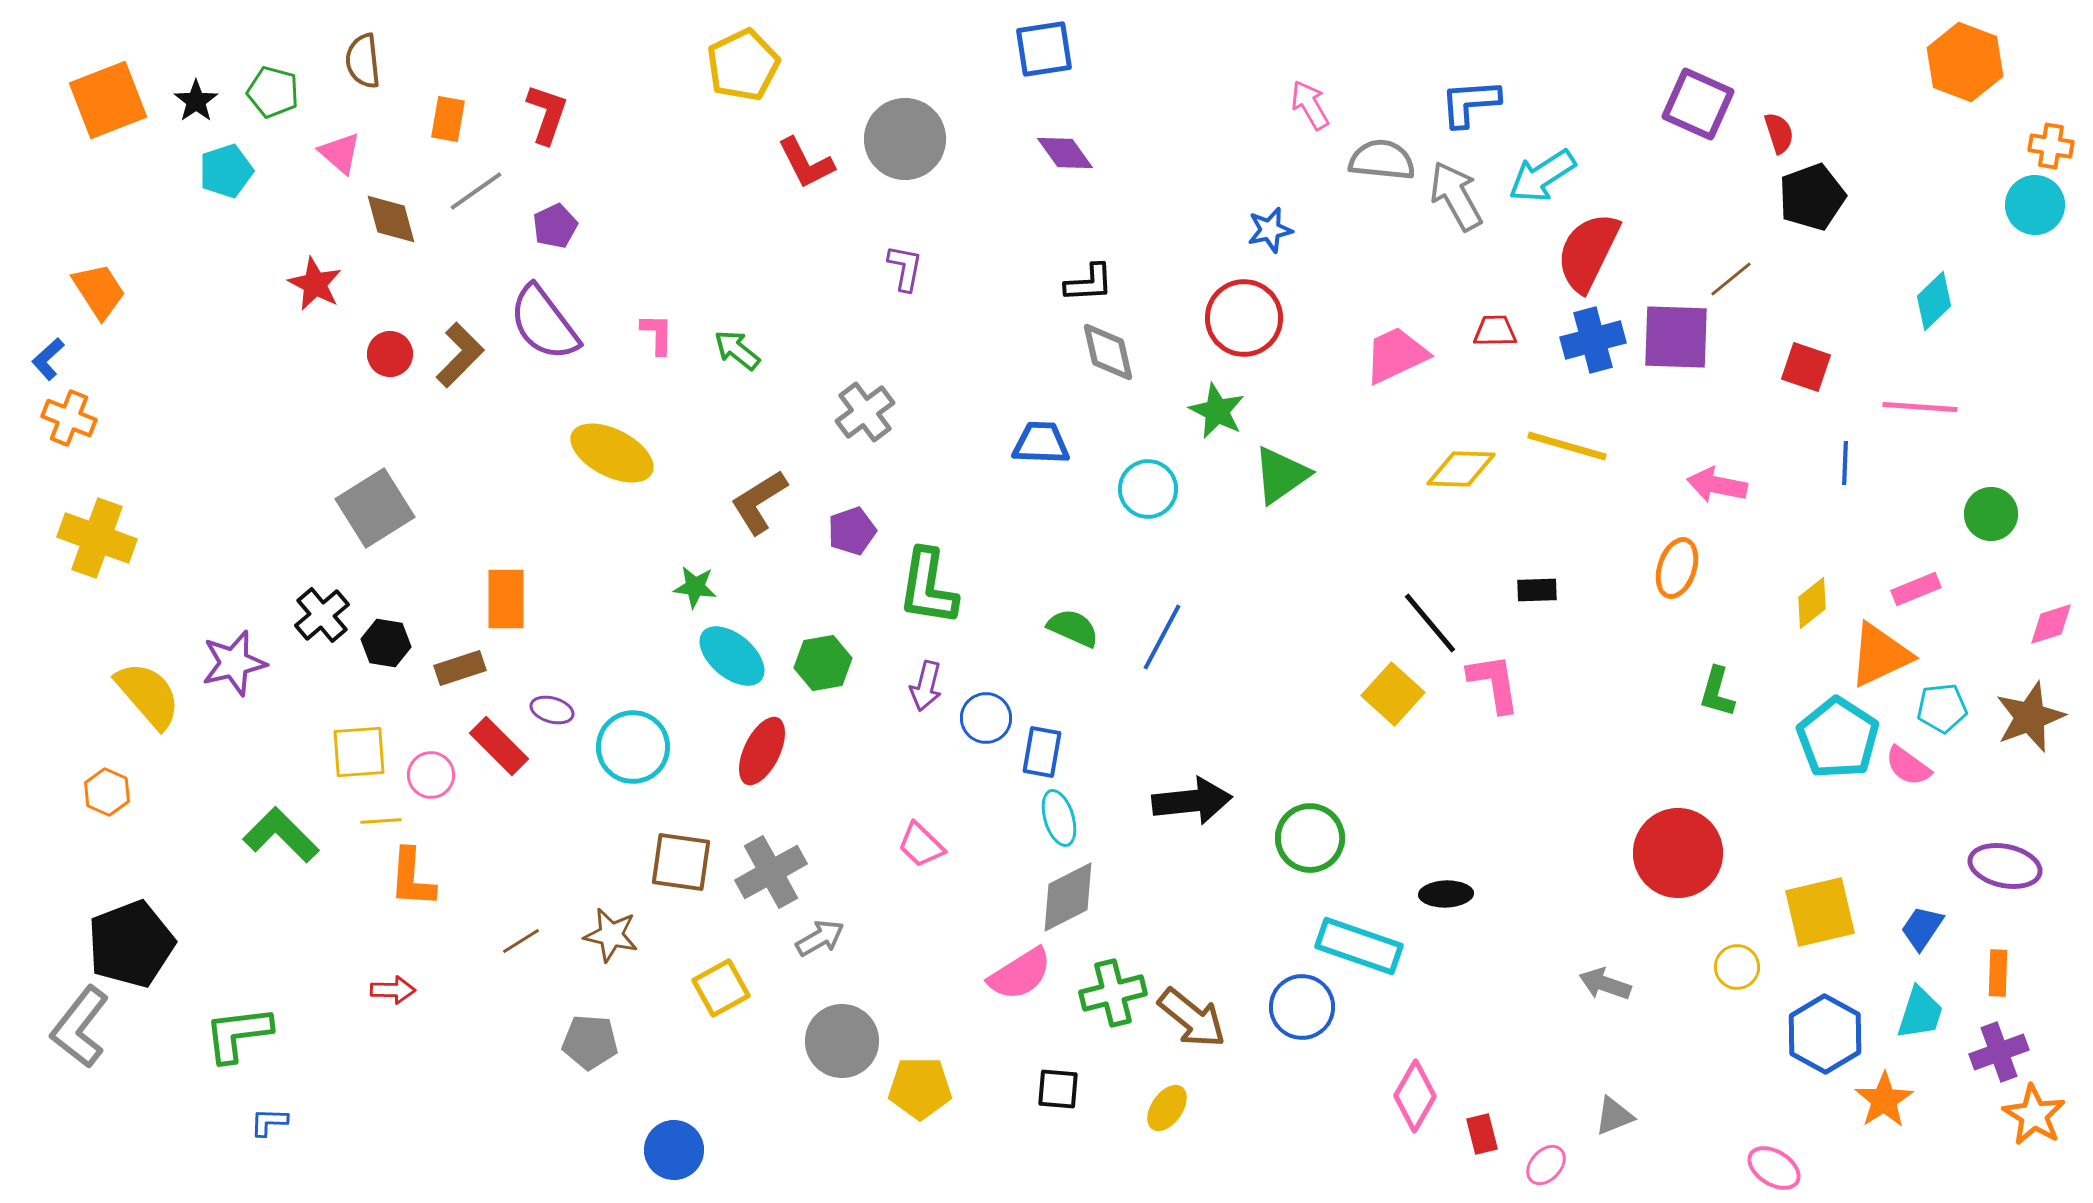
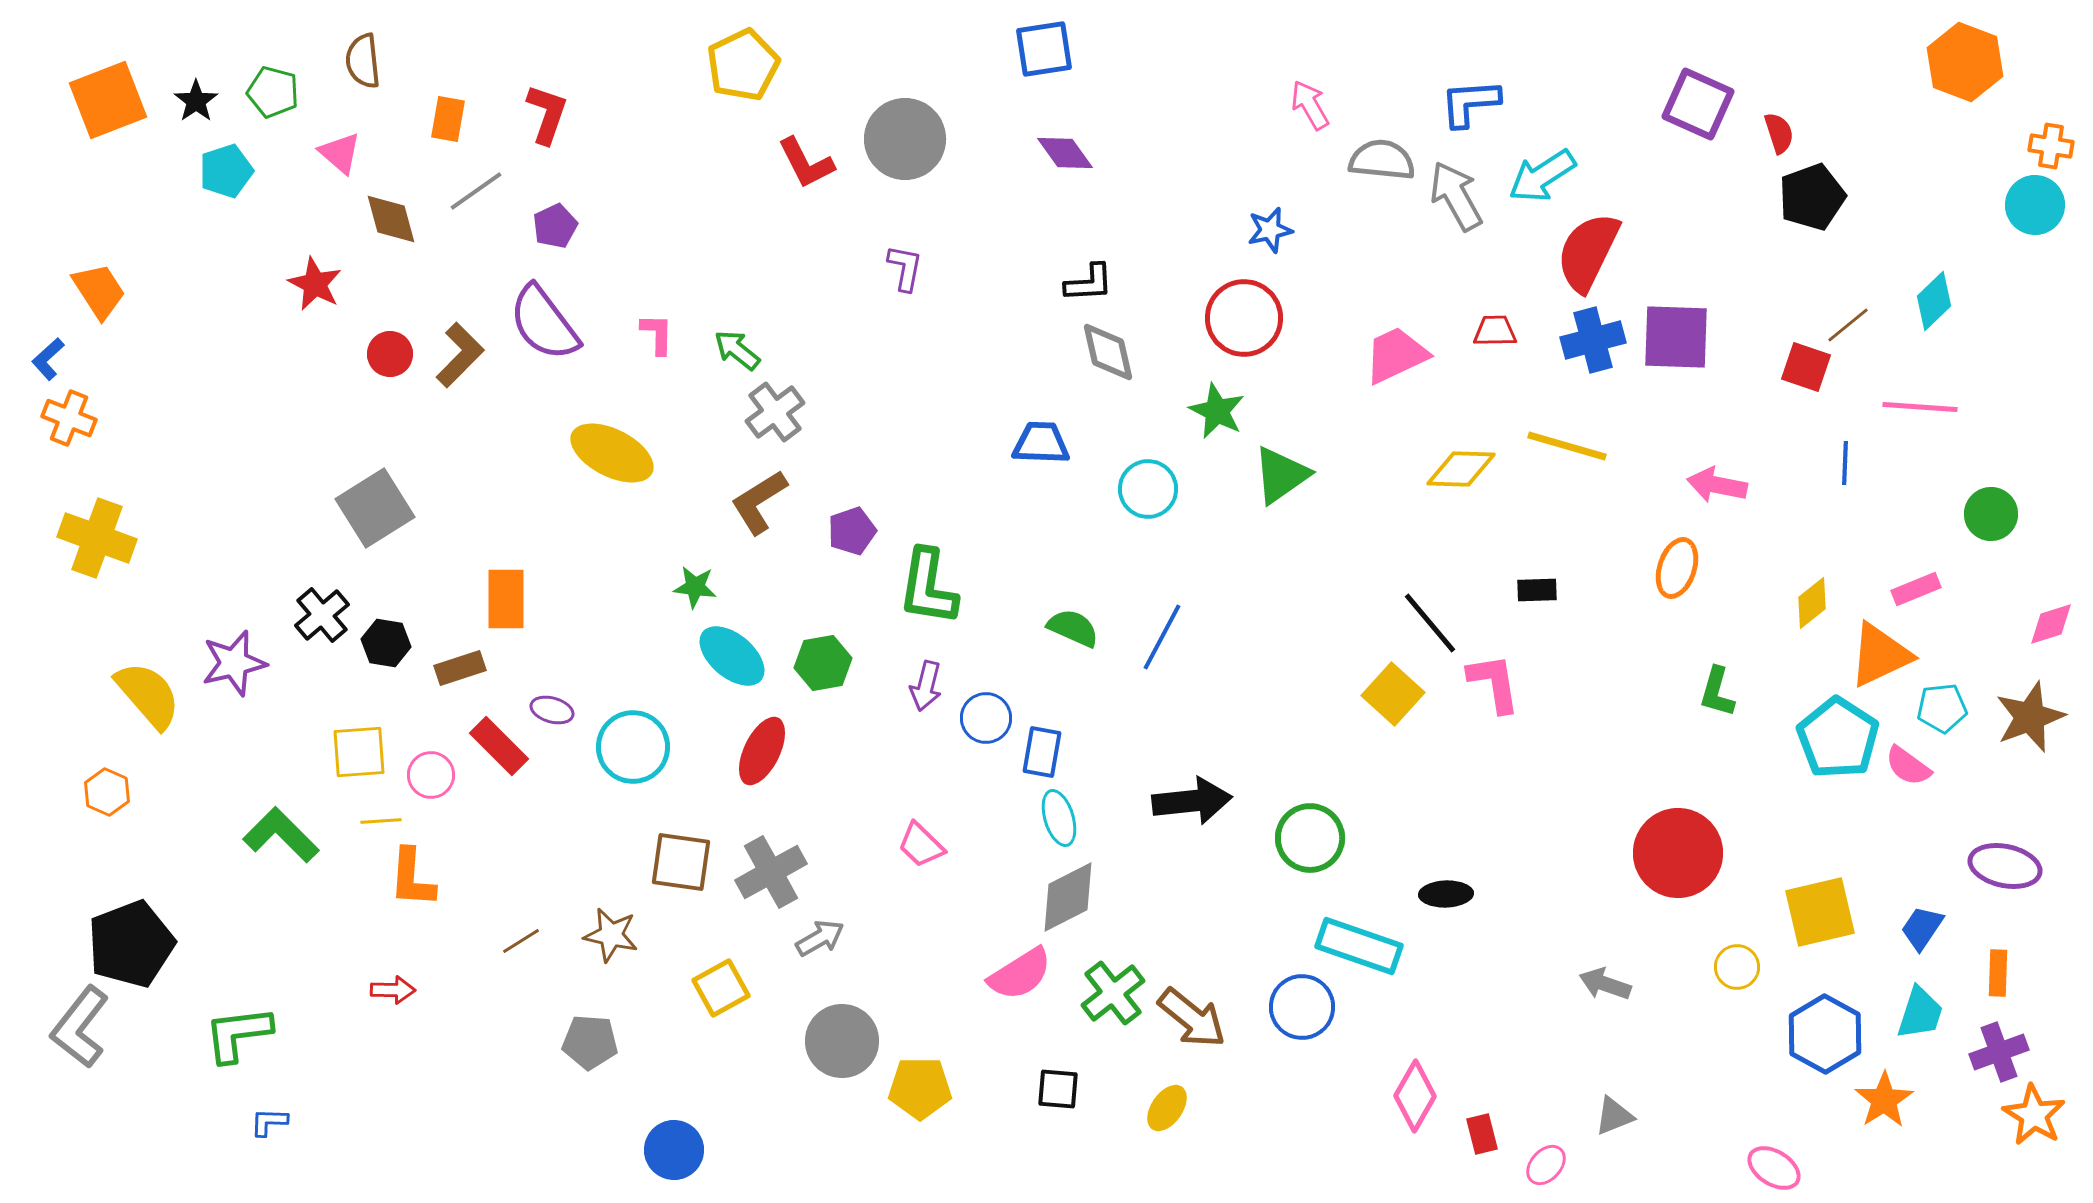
brown line at (1731, 279): moved 117 px right, 46 px down
gray cross at (865, 412): moved 90 px left
green cross at (1113, 993): rotated 24 degrees counterclockwise
